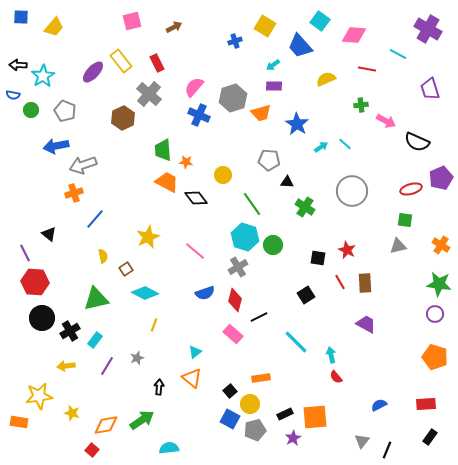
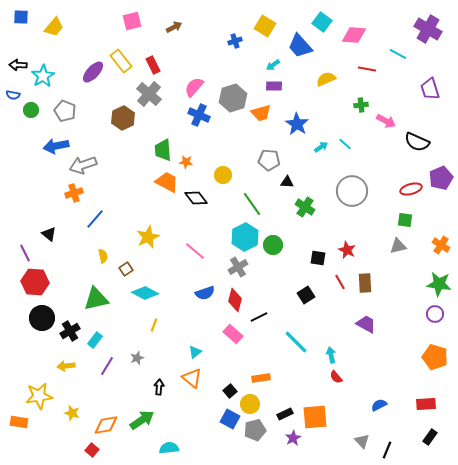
cyan square at (320, 21): moved 2 px right, 1 px down
red rectangle at (157, 63): moved 4 px left, 2 px down
cyan hexagon at (245, 237): rotated 16 degrees clockwise
gray triangle at (362, 441): rotated 21 degrees counterclockwise
